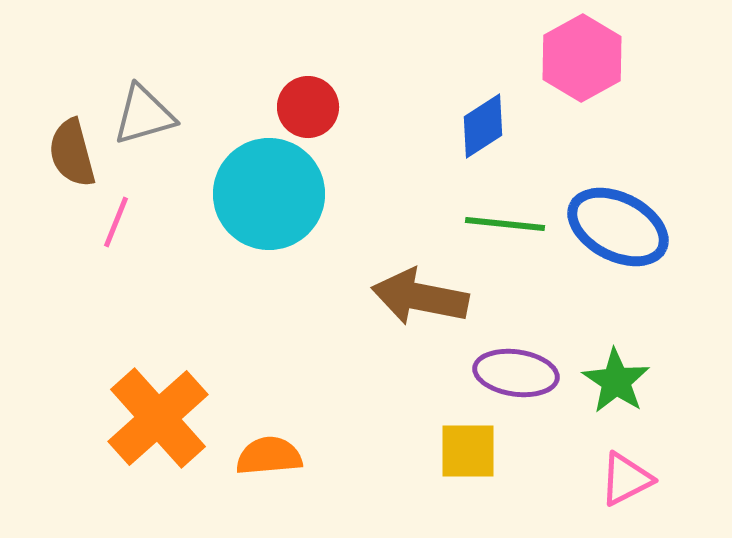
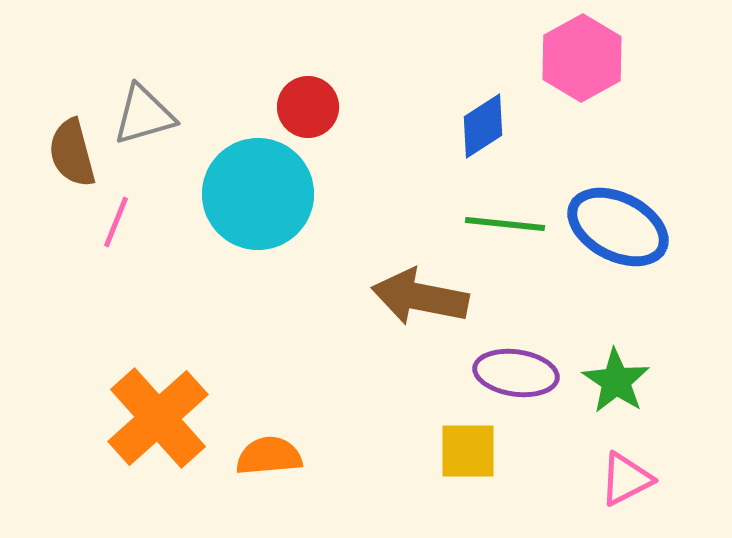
cyan circle: moved 11 px left
